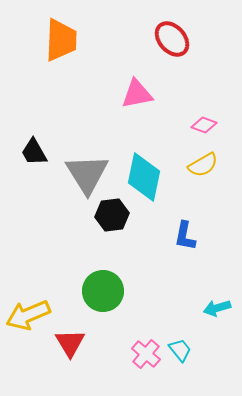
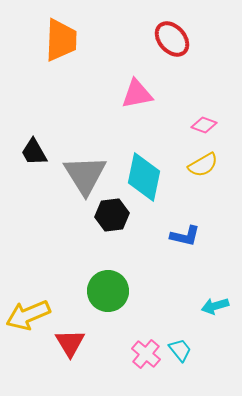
gray triangle: moved 2 px left, 1 px down
blue L-shape: rotated 88 degrees counterclockwise
green circle: moved 5 px right
cyan arrow: moved 2 px left, 2 px up
